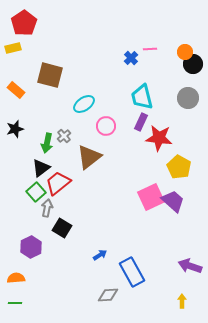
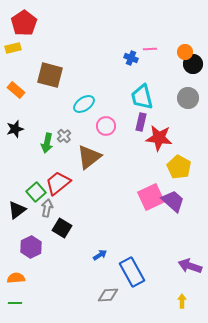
blue cross: rotated 24 degrees counterclockwise
purple rectangle: rotated 12 degrees counterclockwise
black triangle: moved 24 px left, 42 px down
